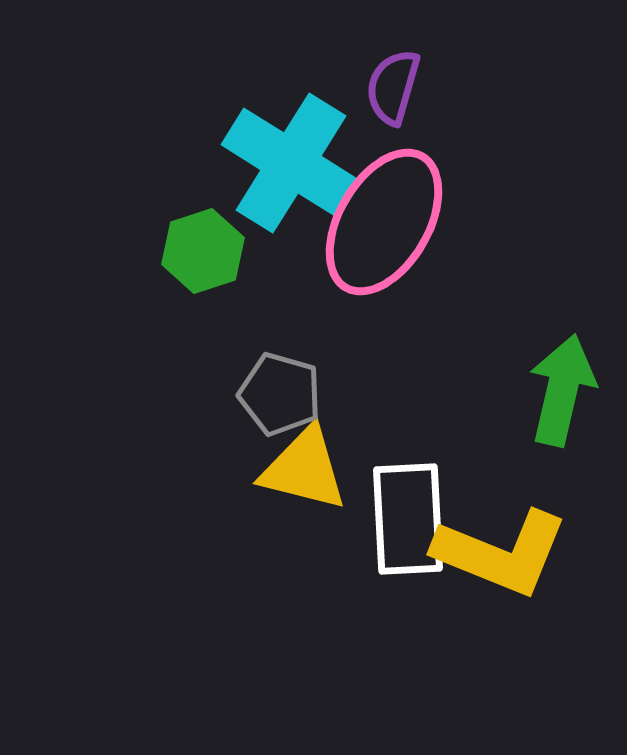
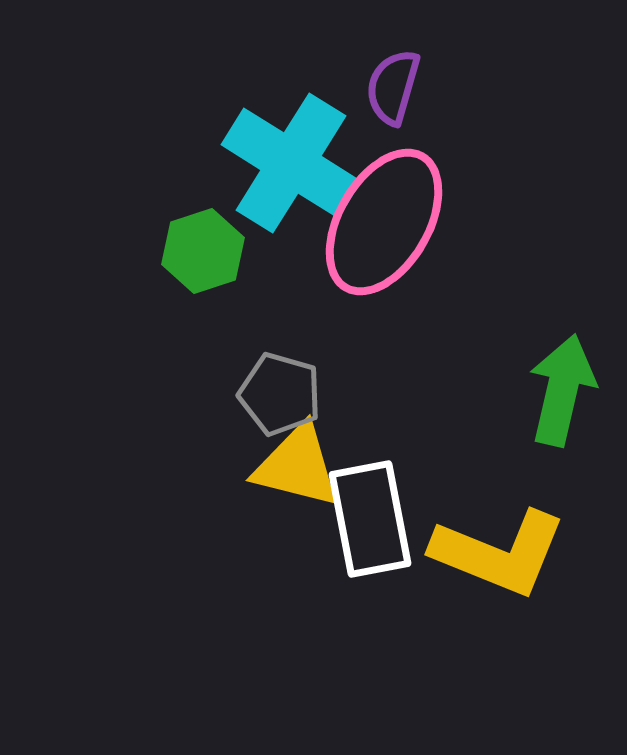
yellow triangle: moved 7 px left, 3 px up
white rectangle: moved 38 px left; rotated 8 degrees counterclockwise
yellow L-shape: moved 2 px left
